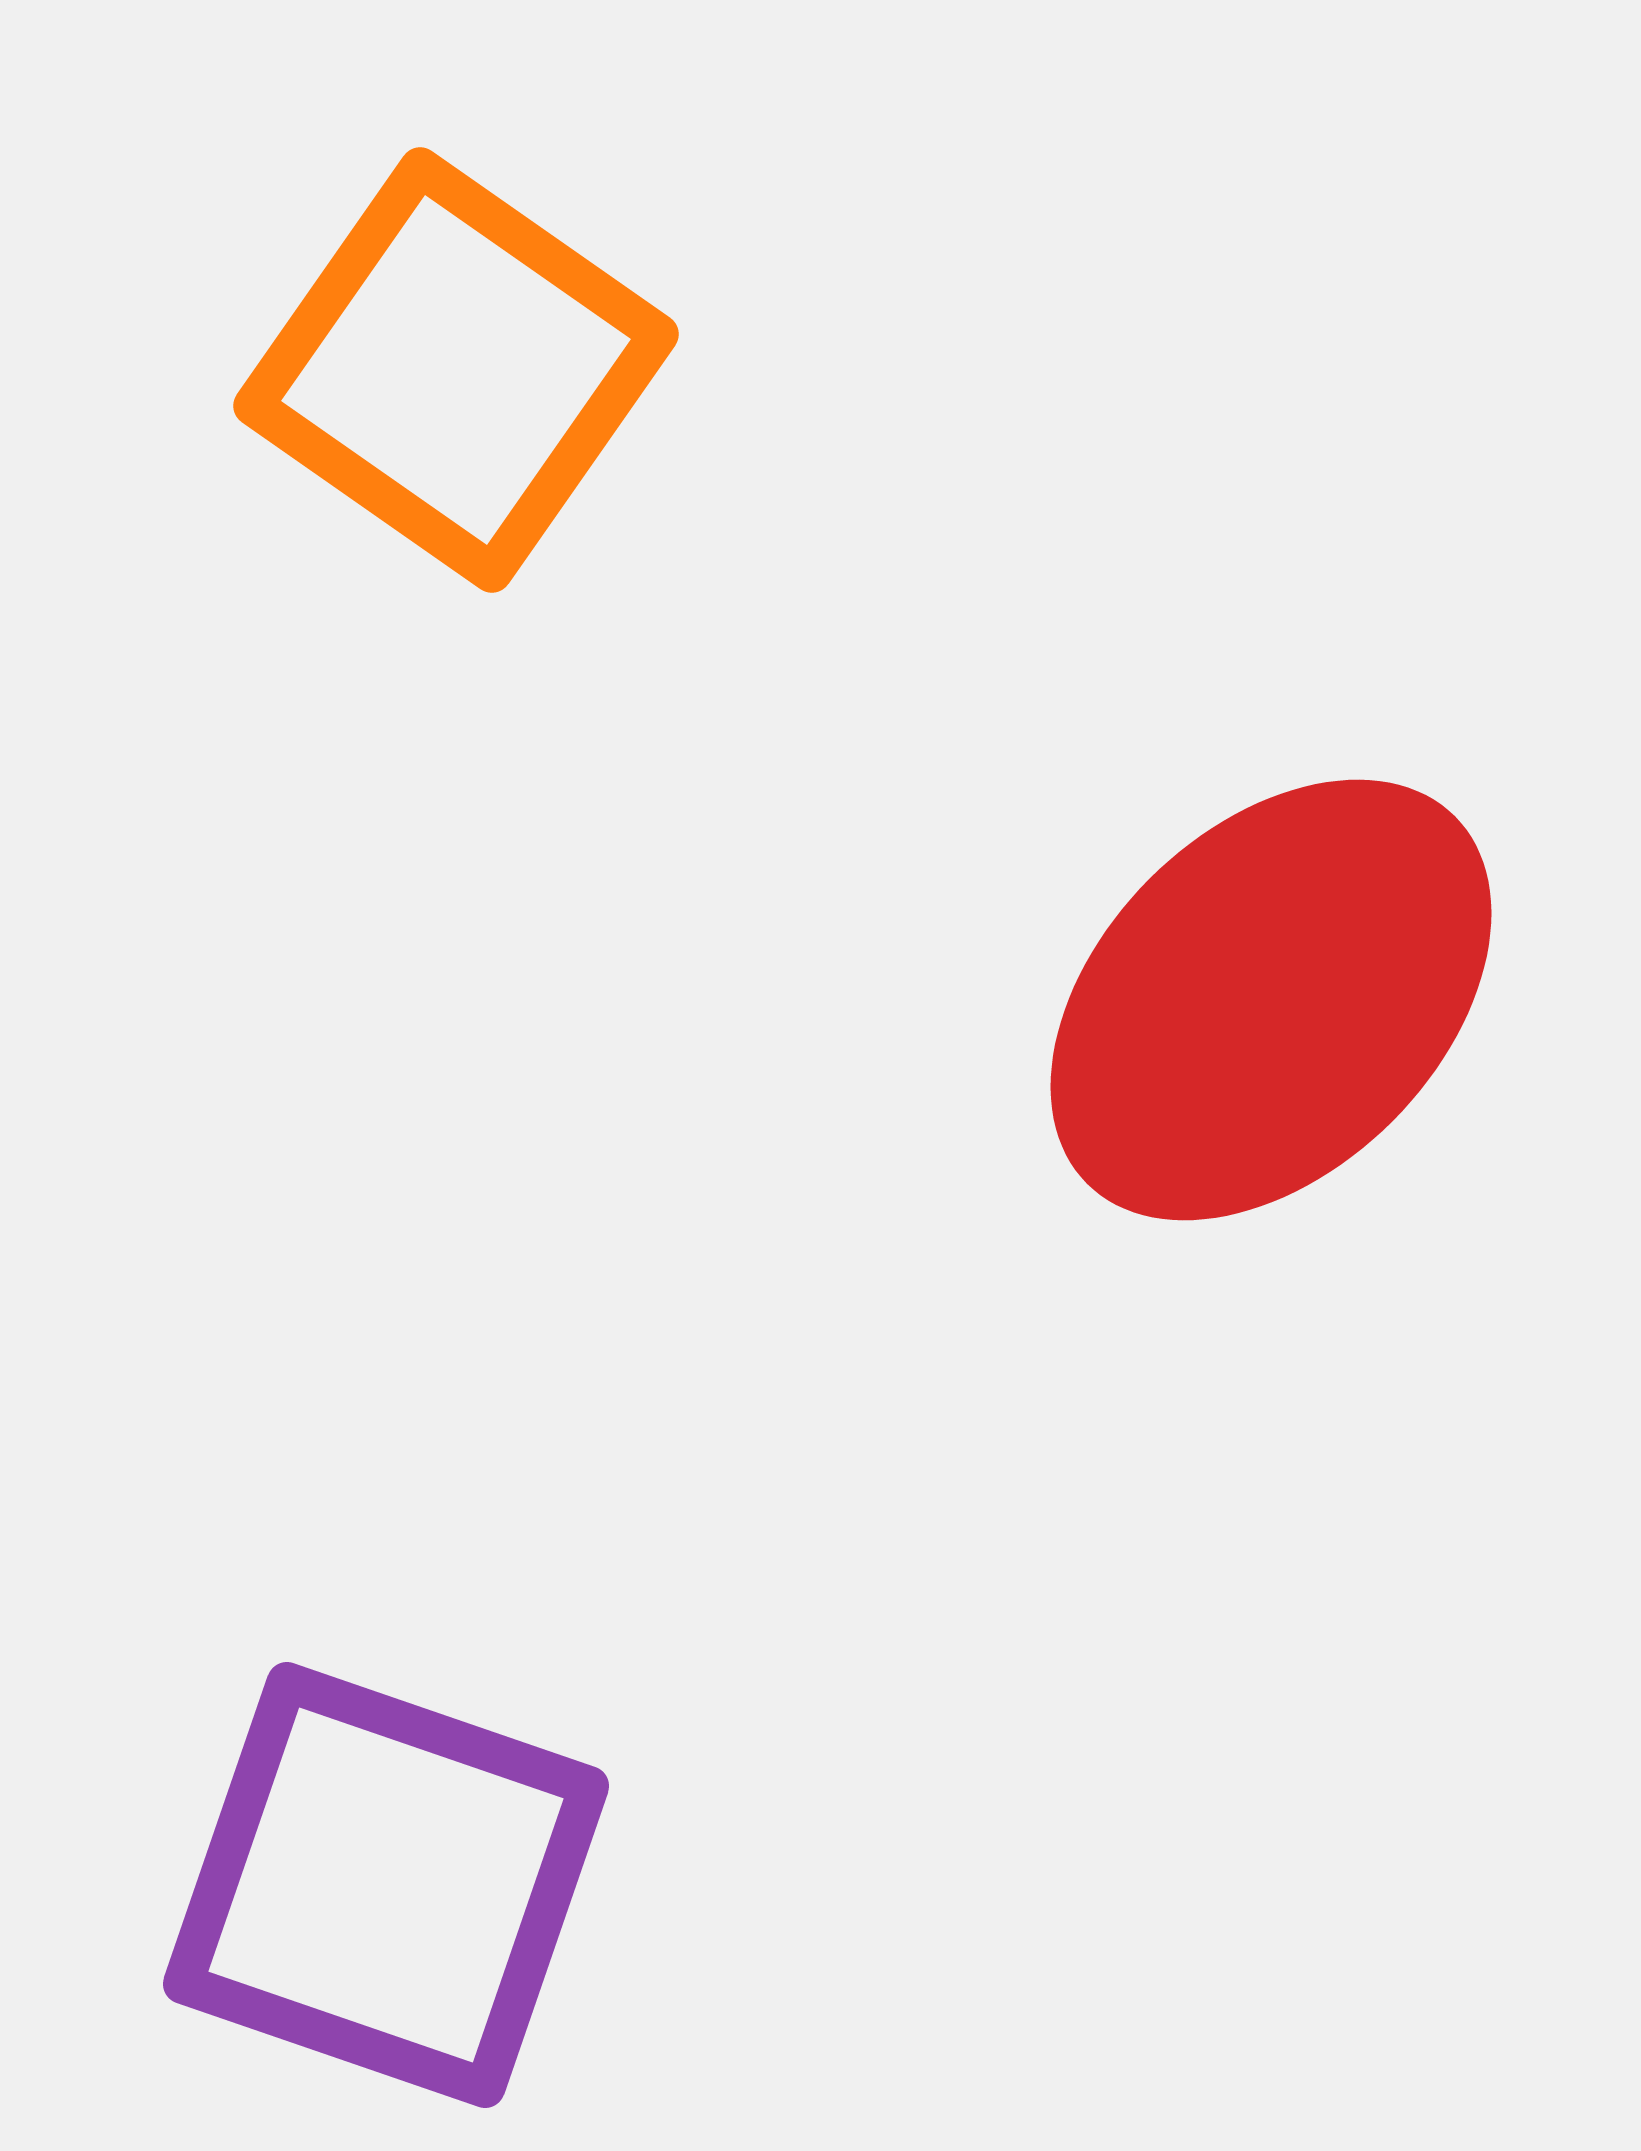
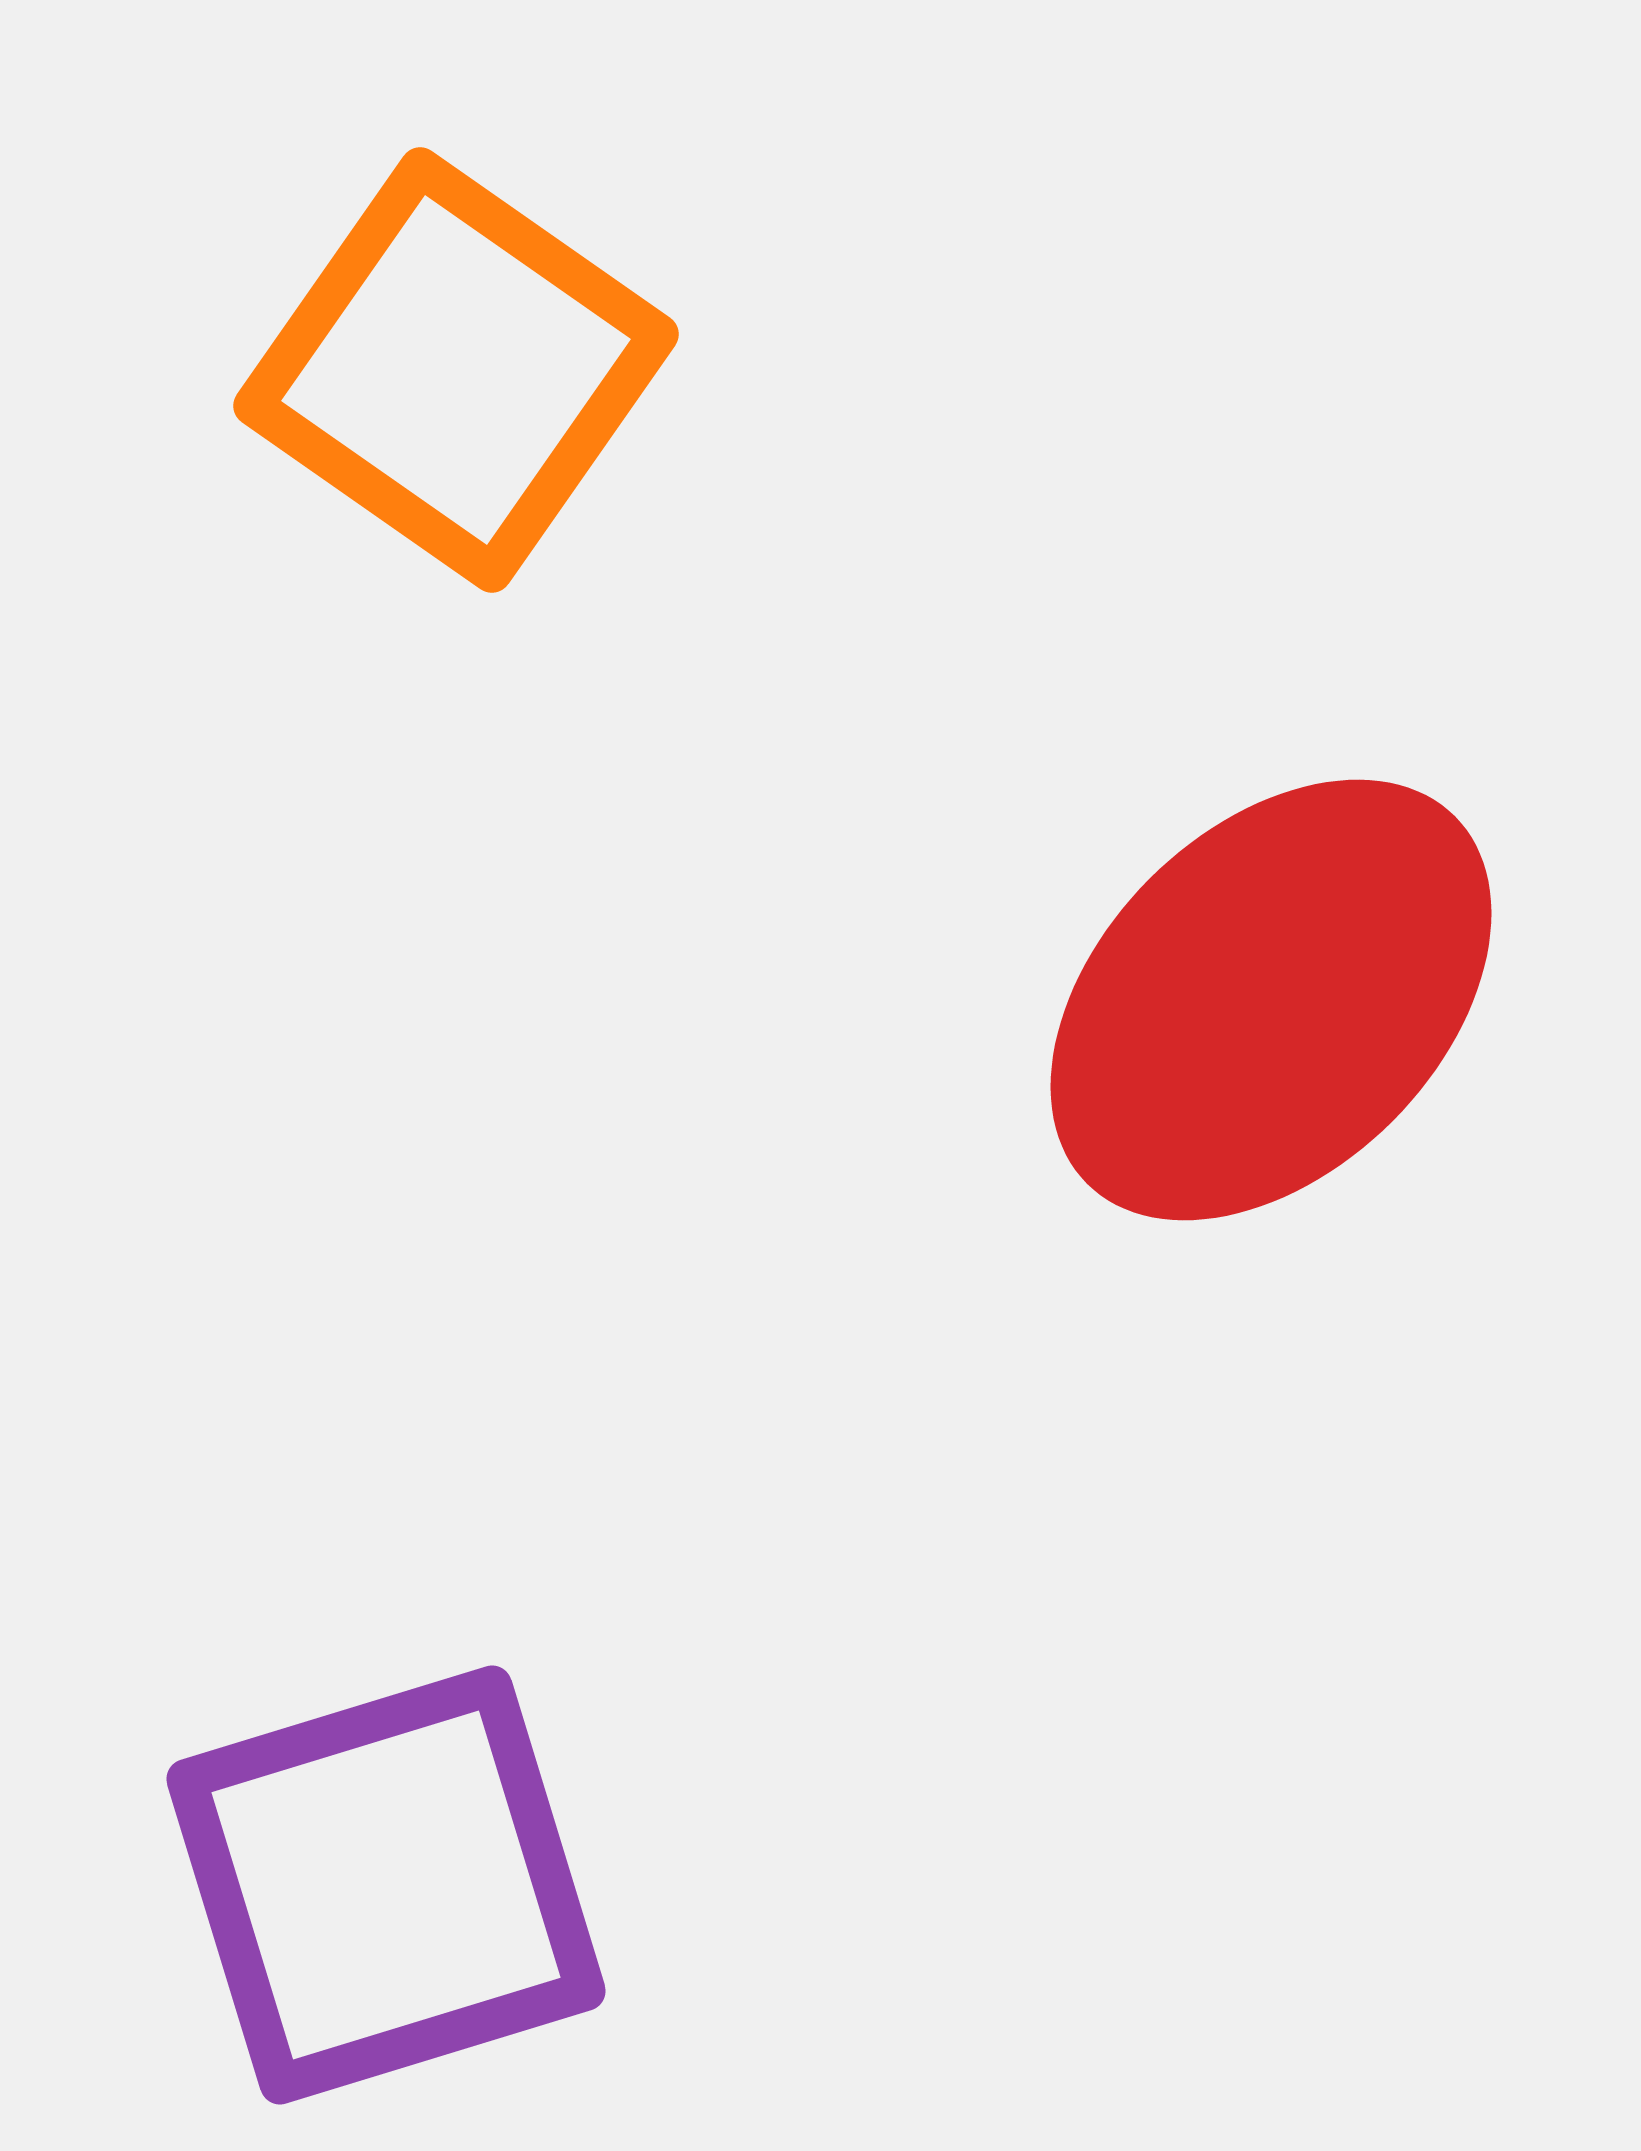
purple square: rotated 36 degrees counterclockwise
